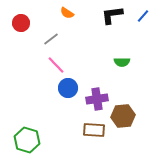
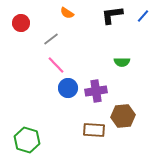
purple cross: moved 1 px left, 8 px up
